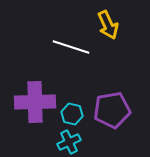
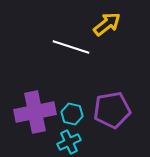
yellow arrow: moved 1 px left, 1 px up; rotated 104 degrees counterclockwise
purple cross: moved 10 px down; rotated 9 degrees counterclockwise
